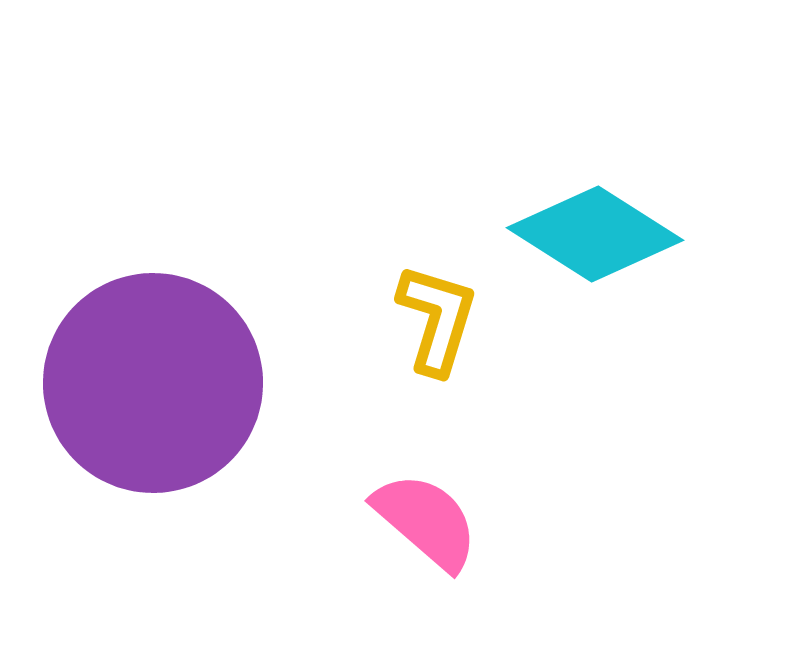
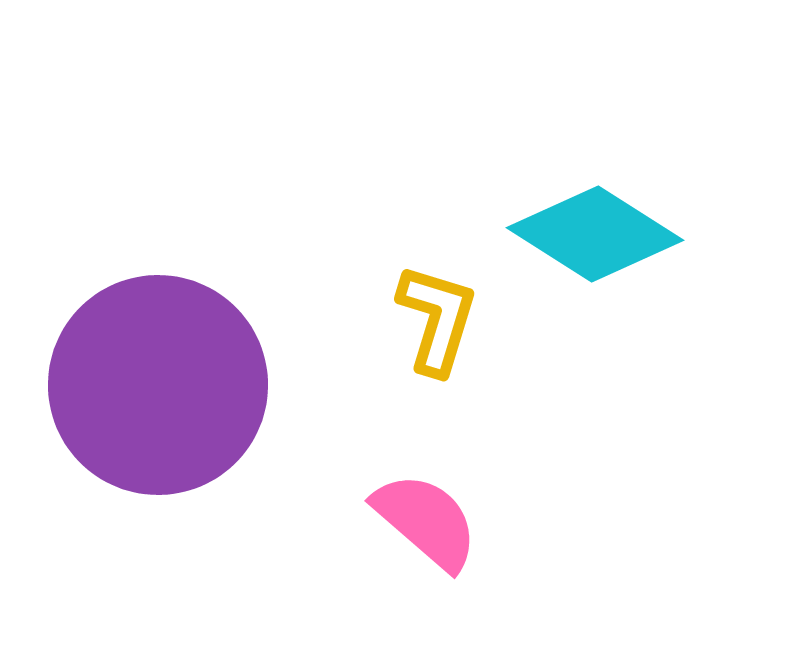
purple circle: moved 5 px right, 2 px down
